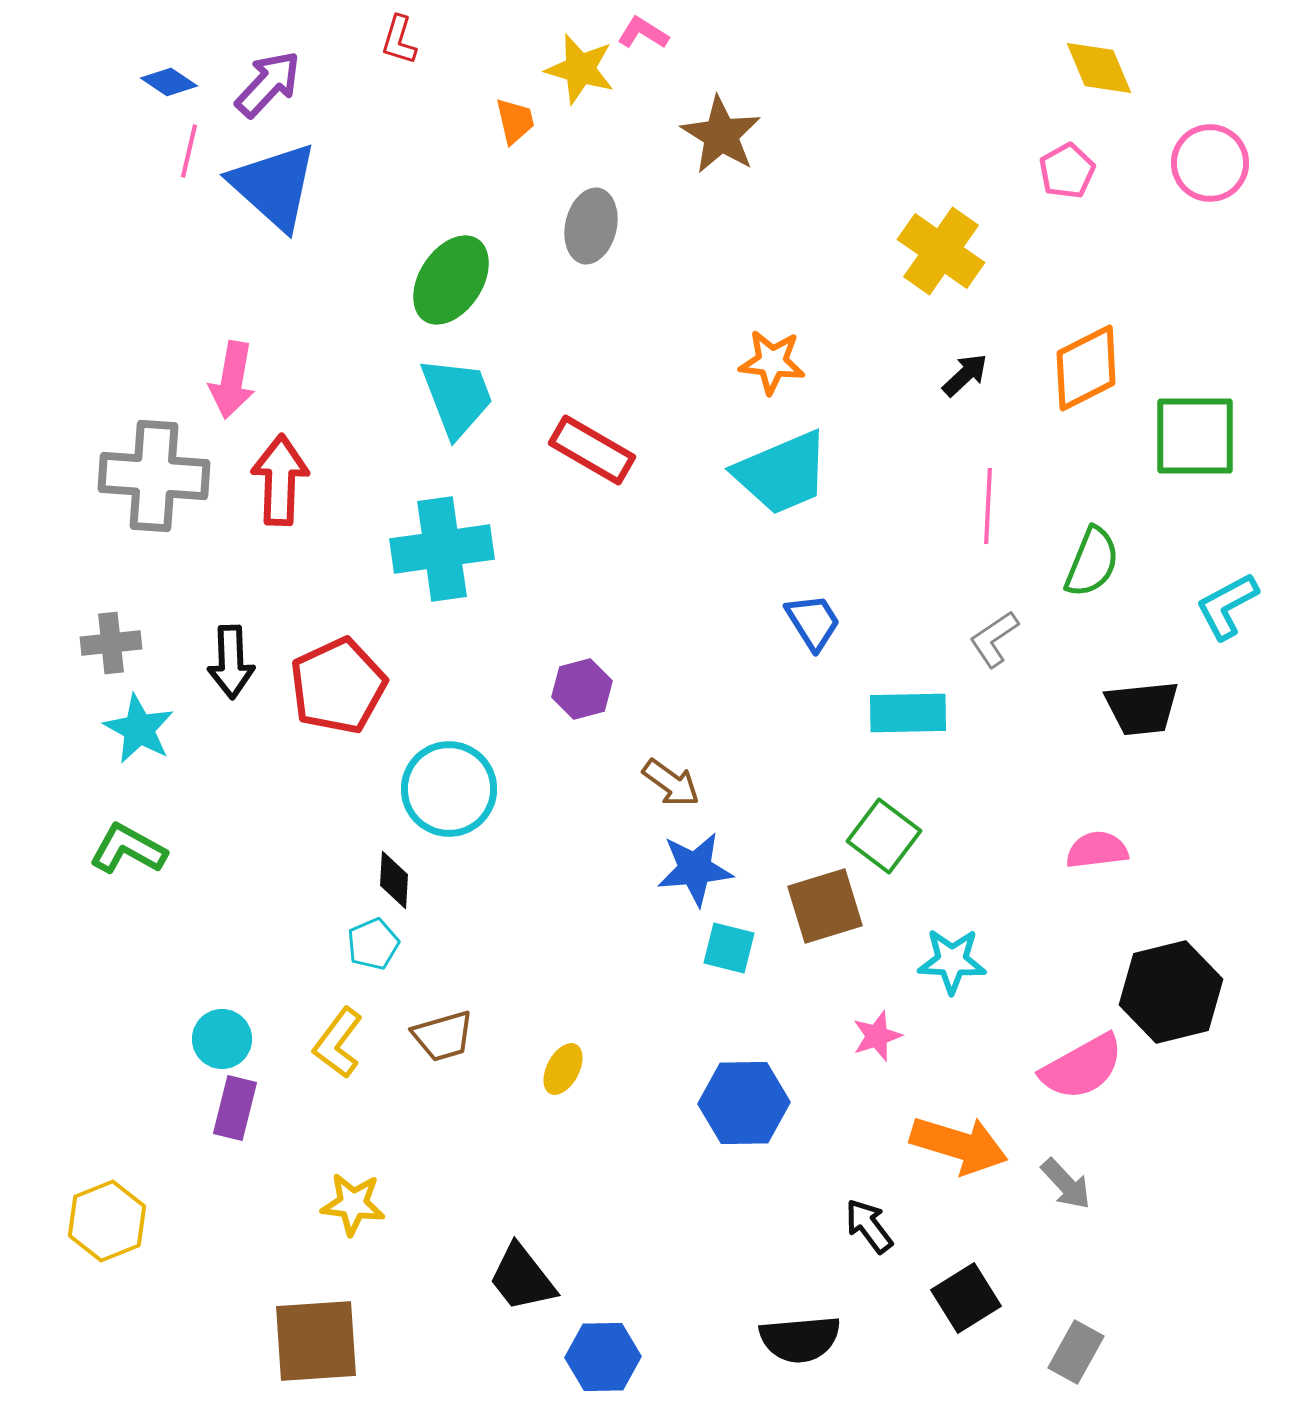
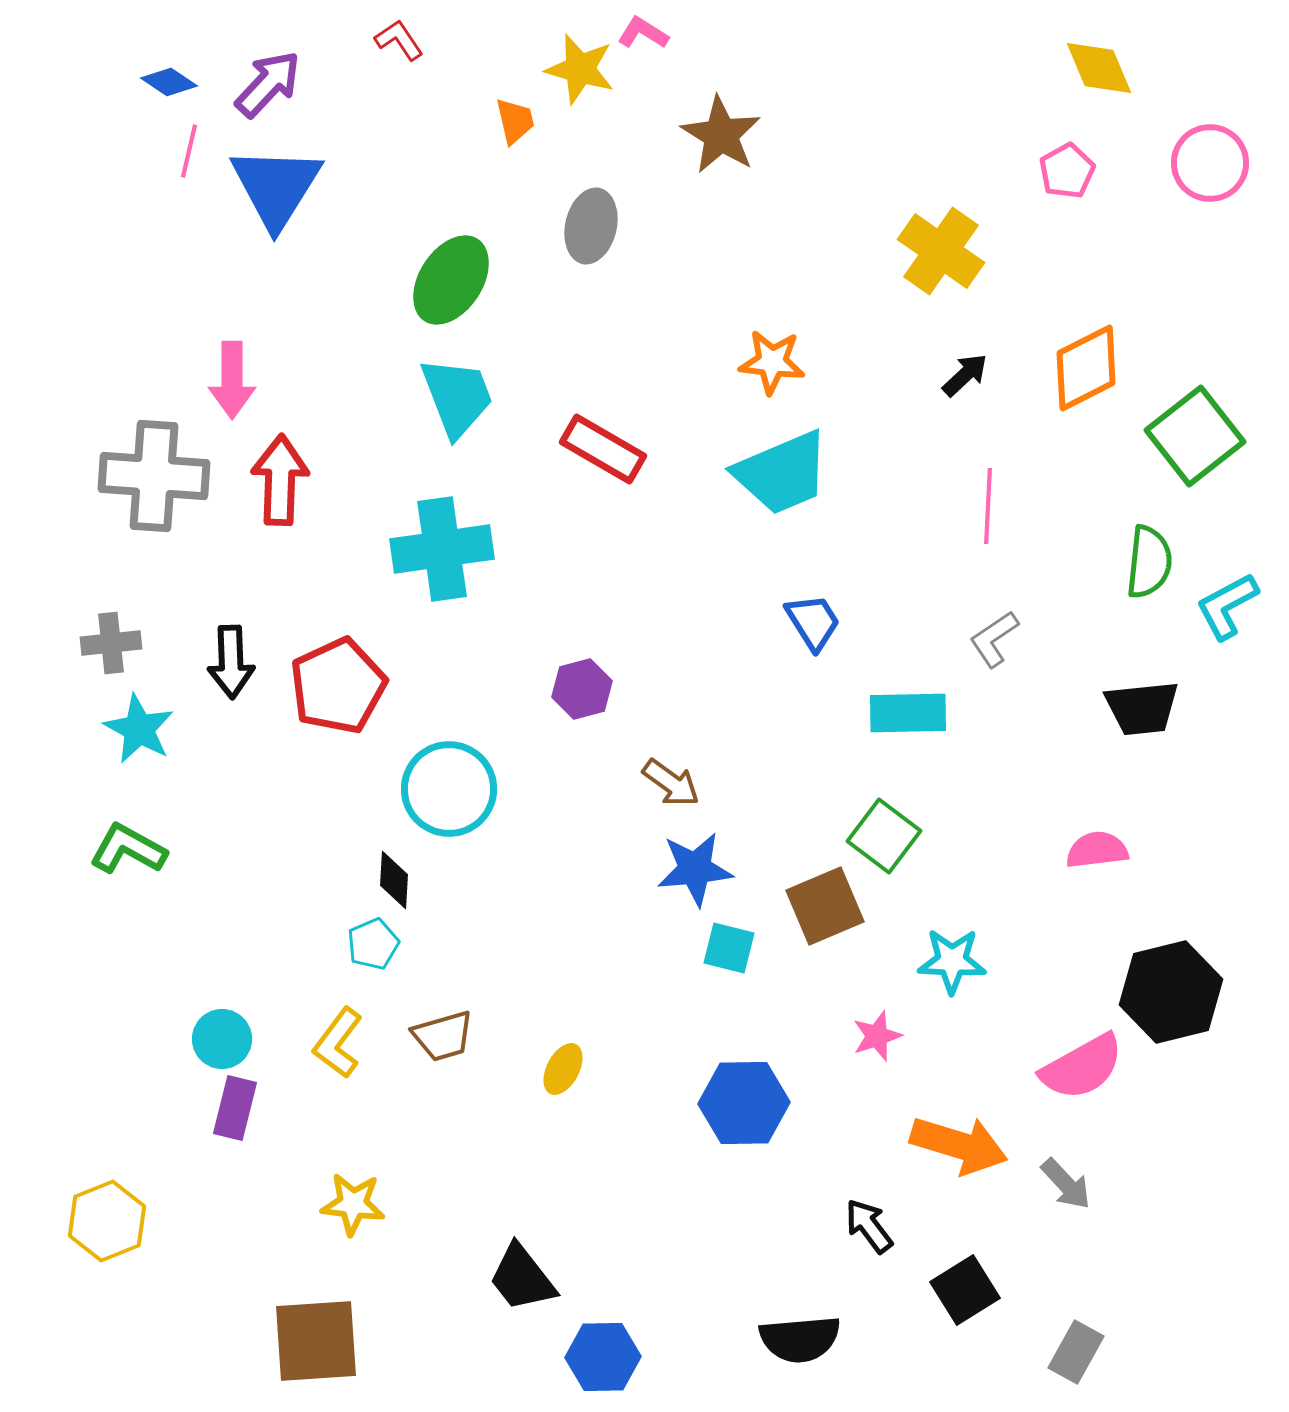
red L-shape at (399, 40): rotated 129 degrees clockwise
blue triangle at (274, 186): moved 2 px right, 1 px down; rotated 20 degrees clockwise
pink arrow at (232, 380): rotated 10 degrees counterclockwise
green square at (1195, 436): rotated 38 degrees counterclockwise
red rectangle at (592, 450): moved 11 px right, 1 px up
green semicircle at (1092, 562): moved 57 px right; rotated 16 degrees counterclockwise
brown square at (825, 906): rotated 6 degrees counterclockwise
black square at (966, 1298): moved 1 px left, 8 px up
